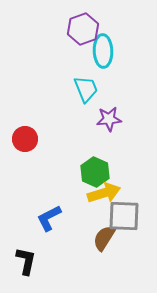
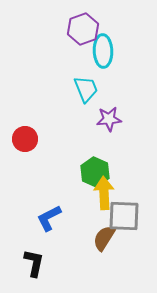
yellow arrow: rotated 76 degrees counterclockwise
black L-shape: moved 8 px right, 2 px down
